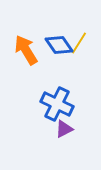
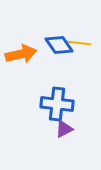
yellow line: rotated 65 degrees clockwise
orange arrow: moved 5 px left, 4 px down; rotated 108 degrees clockwise
blue cross: rotated 20 degrees counterclockwise
